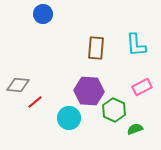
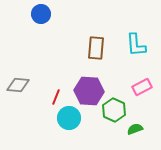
blue circle: moved 2 px left
red line: moved 21 px right, 5 px up; rotated 28 degrees counterclockwise
